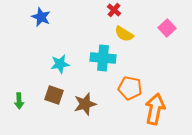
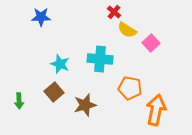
red cross: moved 2 px down
blue star: rotated 24 degrees counterclockwise
pink square: moved 16 px left, 15 px down
yellow semicircle: moved 3 px right, 4 px up
cyan cross: moved 3 px left, 1 px down
cyan star: rotated 30 degrees clockwise
brown square: moved 3 px up; rotated 30 degrees clockwise
brown star: moved 1 px down
orange arrow: moved 1 px right, 1 px down
